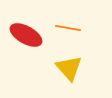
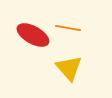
red ellipse: moved 7 px right
